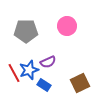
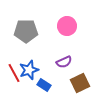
purple semicircle: moved 16 px right
